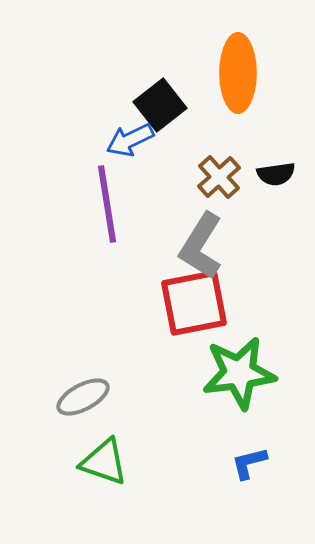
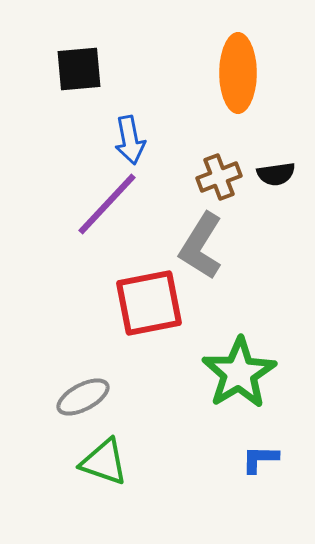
black square: moved 81 px left, 36 px up; rotated 33 degrees clockwise
blue arrow: rotated 75 degrees counterclockwise
brown cross: rotated 21 degrees clockwise
purple line: rotated 52 degrees clockwise
red square: moved 45 px left
green star: rotated 24 degrees counterclockwise
blue L-shape: moved 11 px right, 4 px up; rotated 15 degrees clockwise
